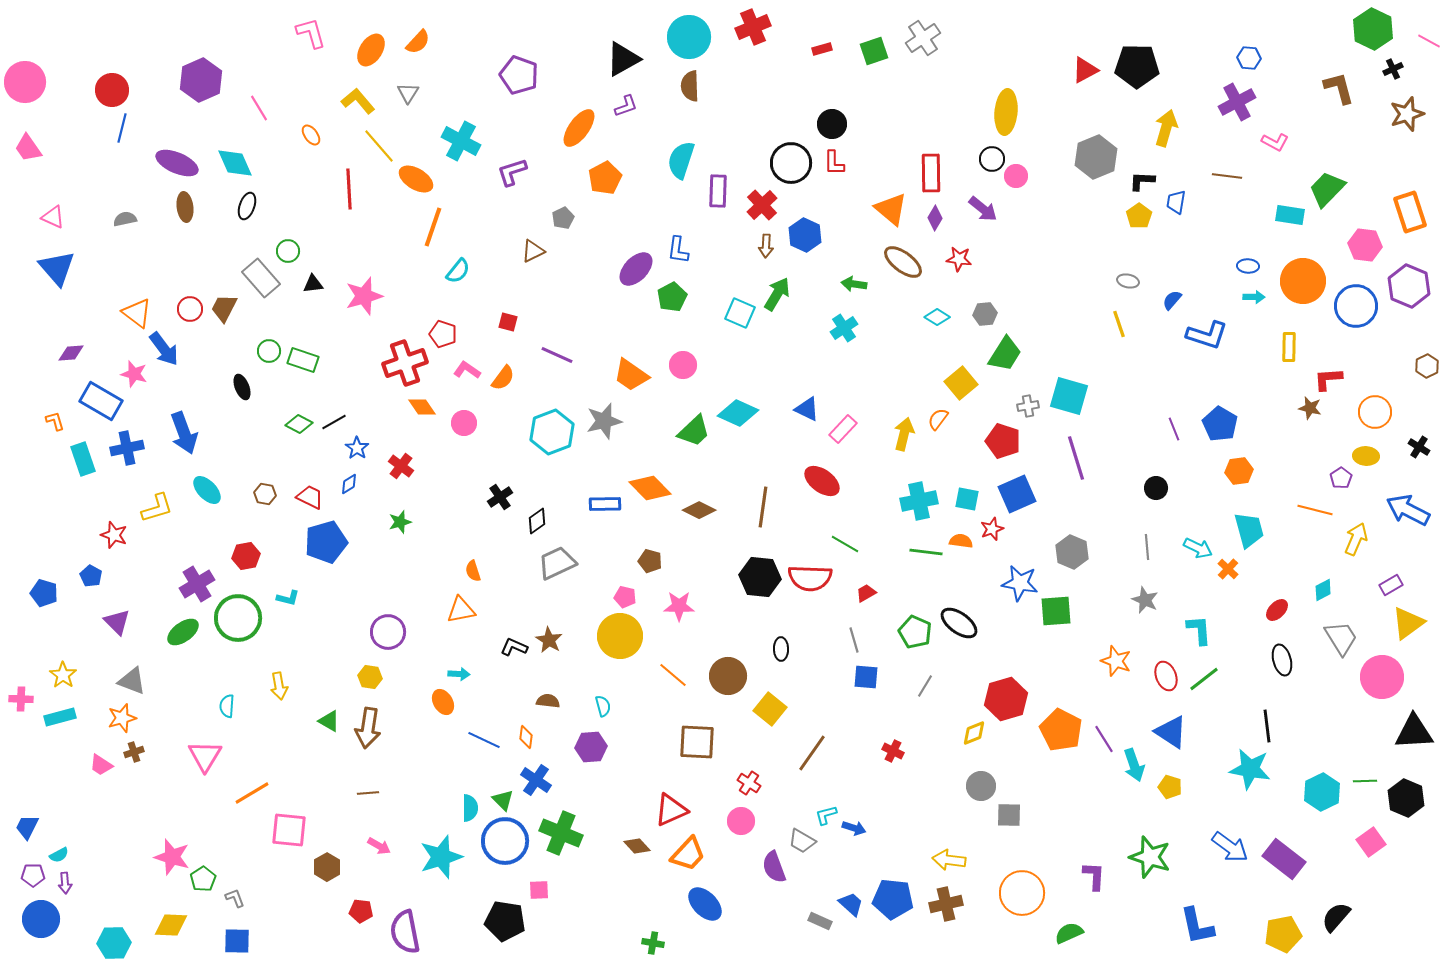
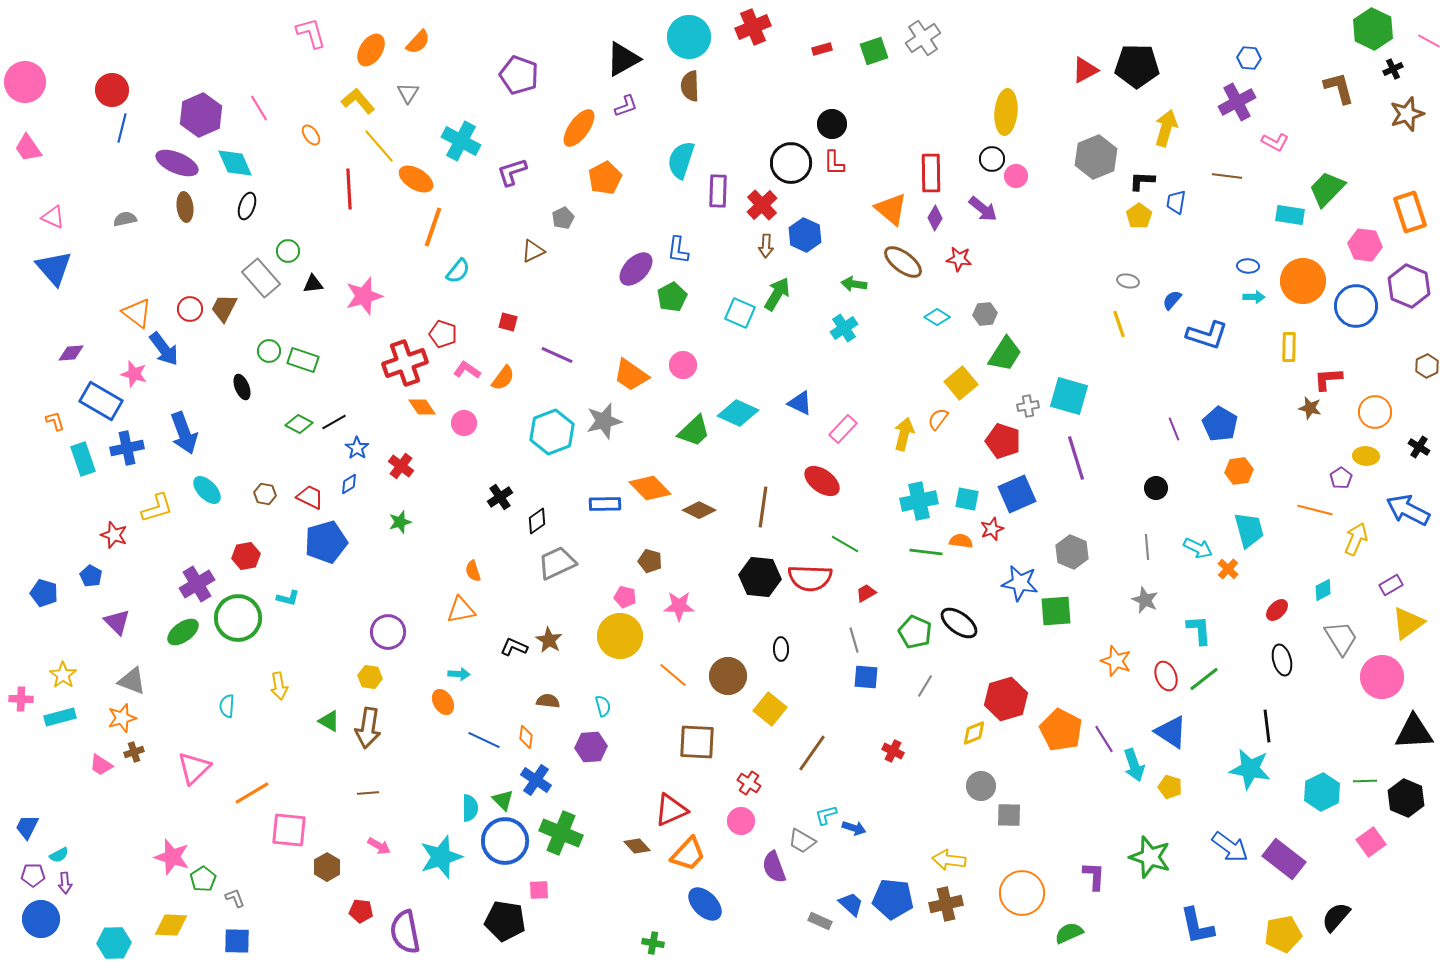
purple hexagon at (201, 80): moved 35 px down
blue triangle at (57, 268): moved 3 px left
blue triangle at (807, 409): moved 7 px left, 6 px up
pink triangle at (205, 756): moved 11 px left, 12 px down; rotated 15 degrees clockwise
